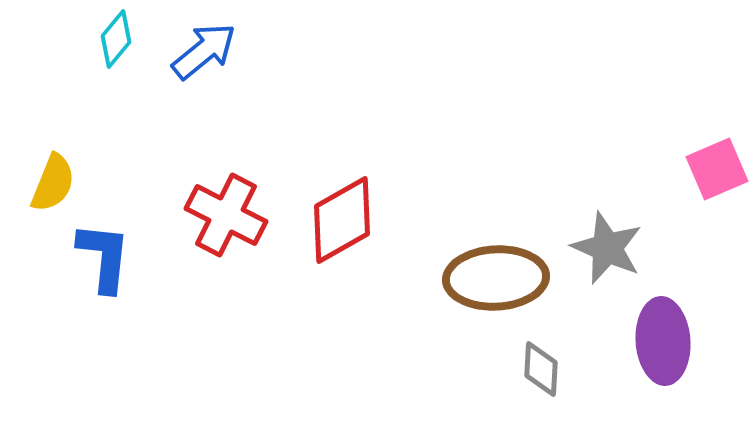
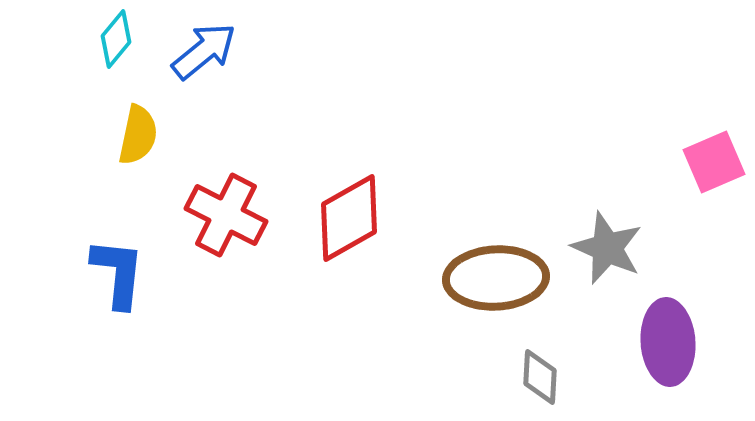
pink square: moved 3 px left, 7 px up
yellow semicircle: moved 85 px right, 48 px up; rotated 10 degrees counterclockwise
red diamond: moved 7 px right, 2 px up
blue L-shape: moved 14 px right, 16 px down
purple ellipse: moved 5 px right, 1 px down
gray diamond: moved 1 px left, 8 px down
